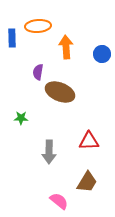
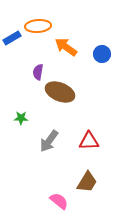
blue rectangle: rotated 60 degrees clockwise
orange arrow: rotated 50 degrees counterclockwise
gray arrow: moved 11 px up; rotated 35 degrees clockwise
